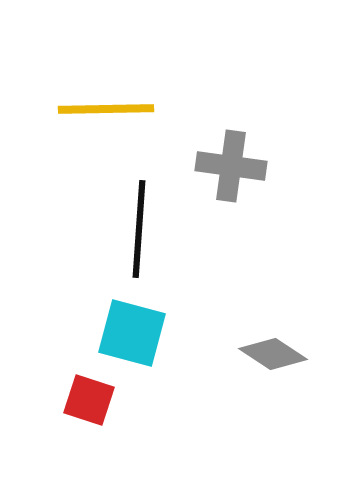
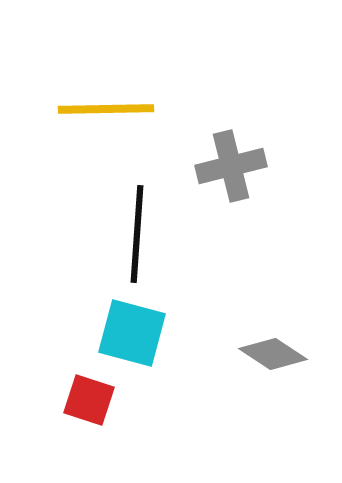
gray cross: rotated 22 degrees counterclockwise
black line: moved 2 px left, 5 px down
